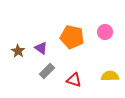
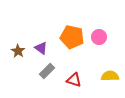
pink circle: moved 6 px left, 5 px down
